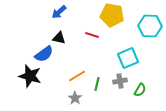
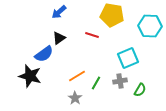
black triangle: rotated 48 degrees counterclockwise
green line: moved 1 px left, 1 px up; rotated 16 degrees clockwise
